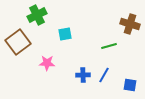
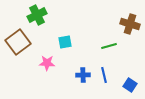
cyan square: moved 8 px down
blue line: rotated 42 degrees counterclockwise
blue square: rotated 24 degrees clockwise
